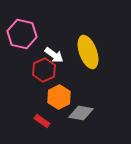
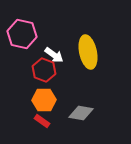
yellow ellipse: rotated 8 degrees clockwise
red hexagon: rotated 15 degrees counterclockwise
orange hexagon: moved 15 px left, 3 px down; rotated 25 degrees clockwise
